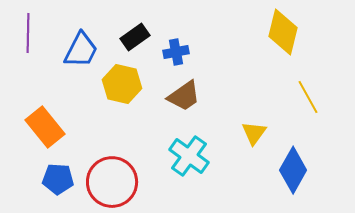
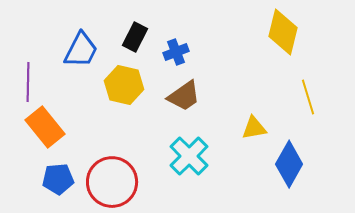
purple line: moved 49 px down
black rectangle: rotated 28 degrees counterclockwise
blue cross: rotated 10 degrees counterclockwise
yellow hexagon: moved 2 px right, 1 px down
yellow line: rotated 12 degrees clockwise
yellow triangle: moved 5 px up; rotated 44 degrees clockwise
cyan cross: rotated 9 degrees clockwise
blue diamond: moved 4 px left, 6 px up
blue pentagon: rotated 8 degrees counterclockwise
